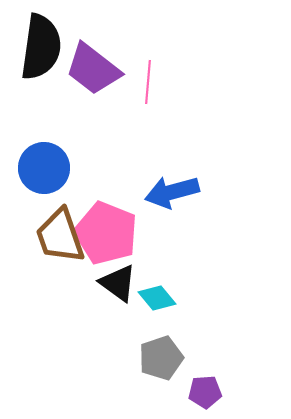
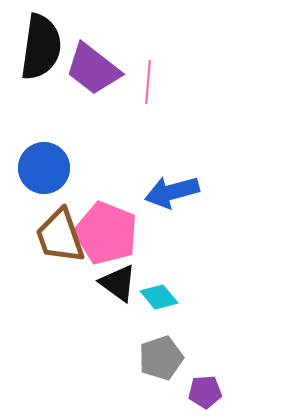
cyan diamond: moved 2 px right, 1 px up
